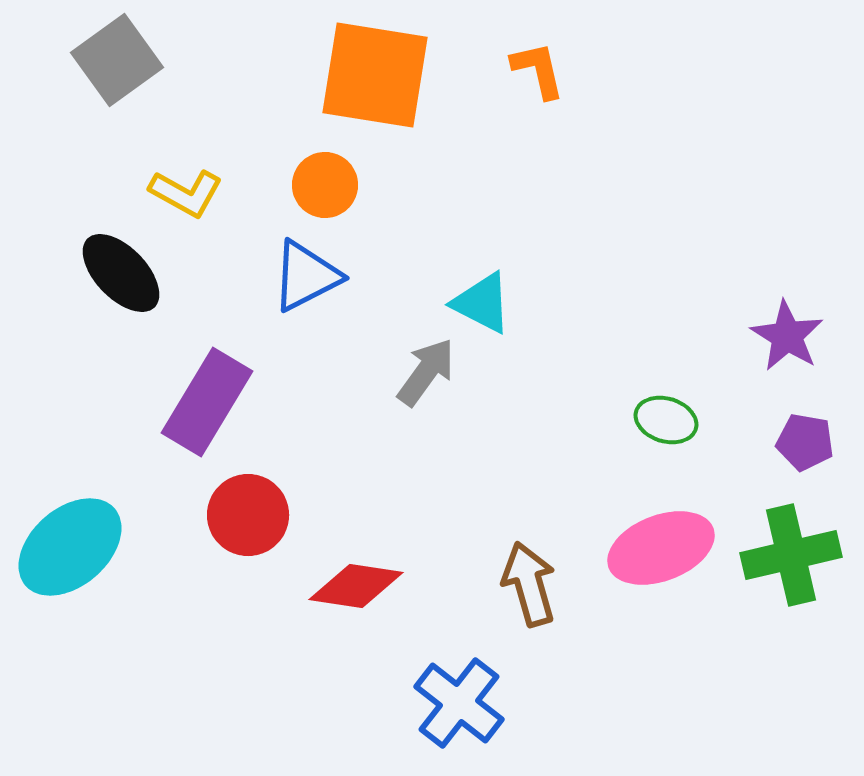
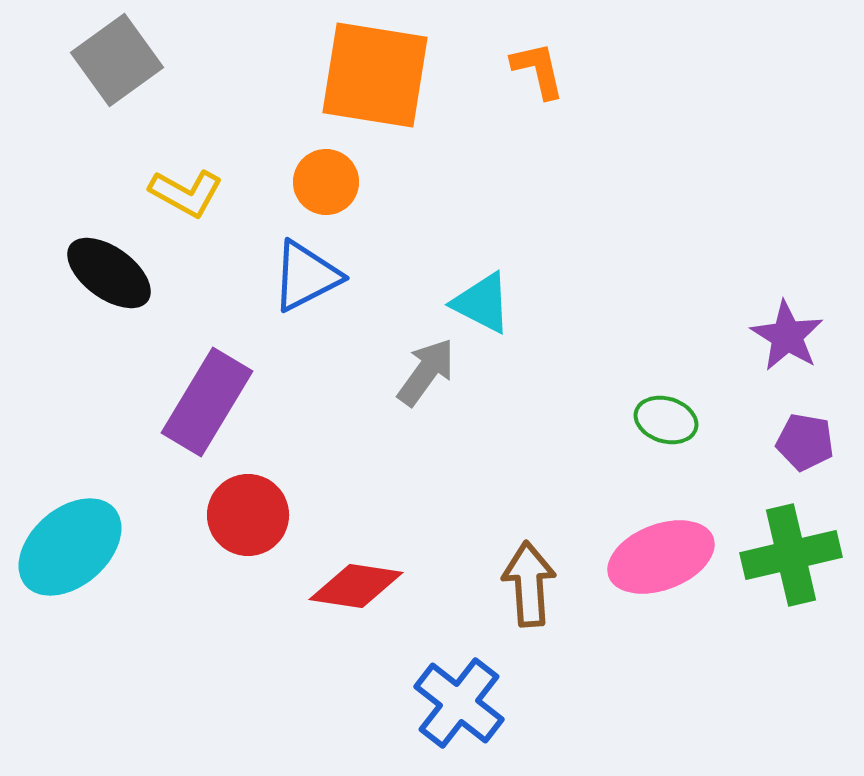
orange circle: moved 1 px right, 3 px up
black ellipse: moved 12 px left; rotated 10 degrees counterclockwise
pink ellipse: moved 9 px down
brown arrow: rotated 12 degrees clockwise
